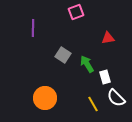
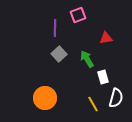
pink square: moved 2 px right, 3 px down
purple line: moved 22 px right
red triangle: moved 2 px left
gray square: moved 4 px left, 1 px up; rotated 14 degrees clockwise
green arrow: moved 5 px up
white rectangle: moved 2 px left
white semicircle: rotated 120 degrees counterclockwise
